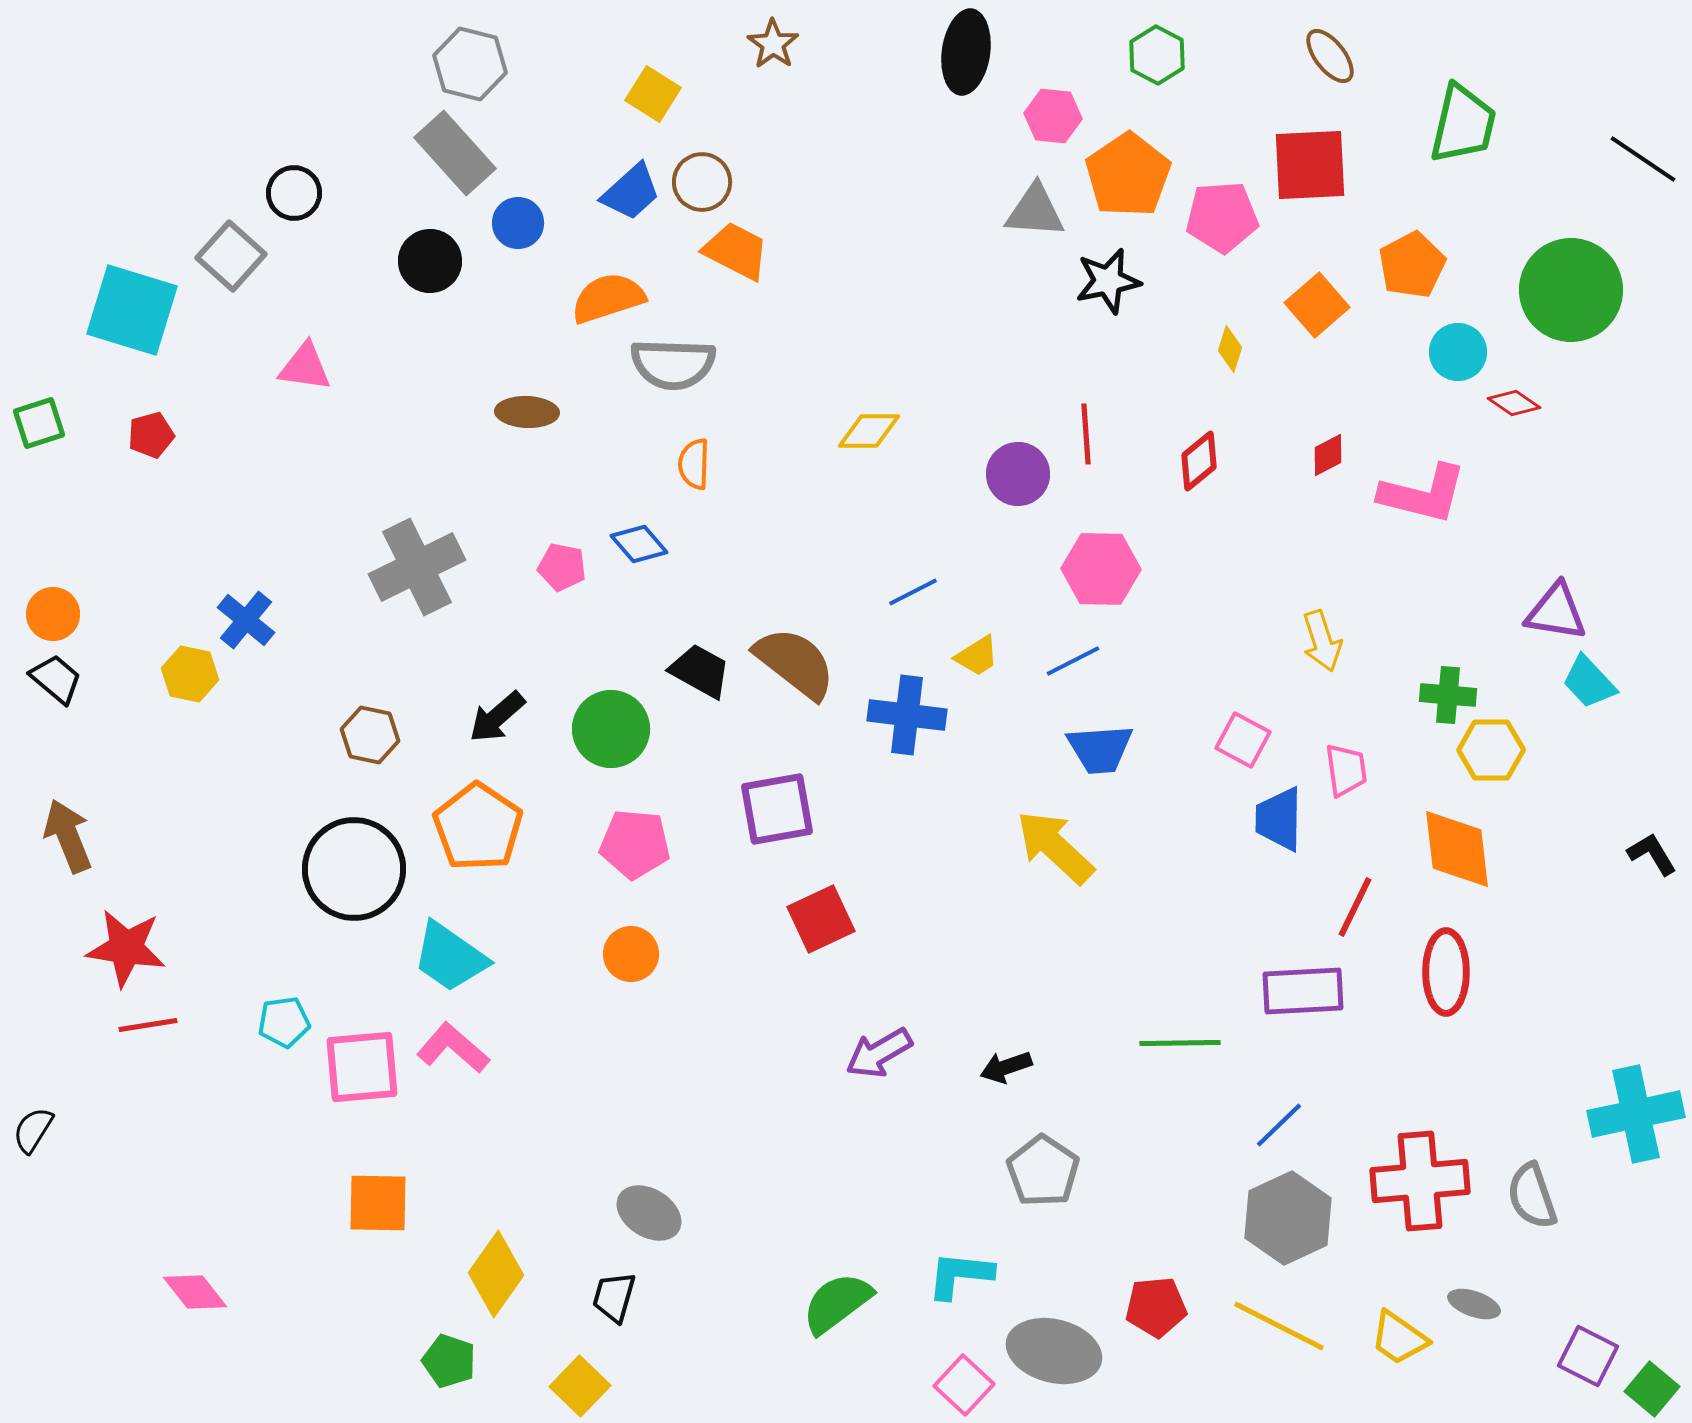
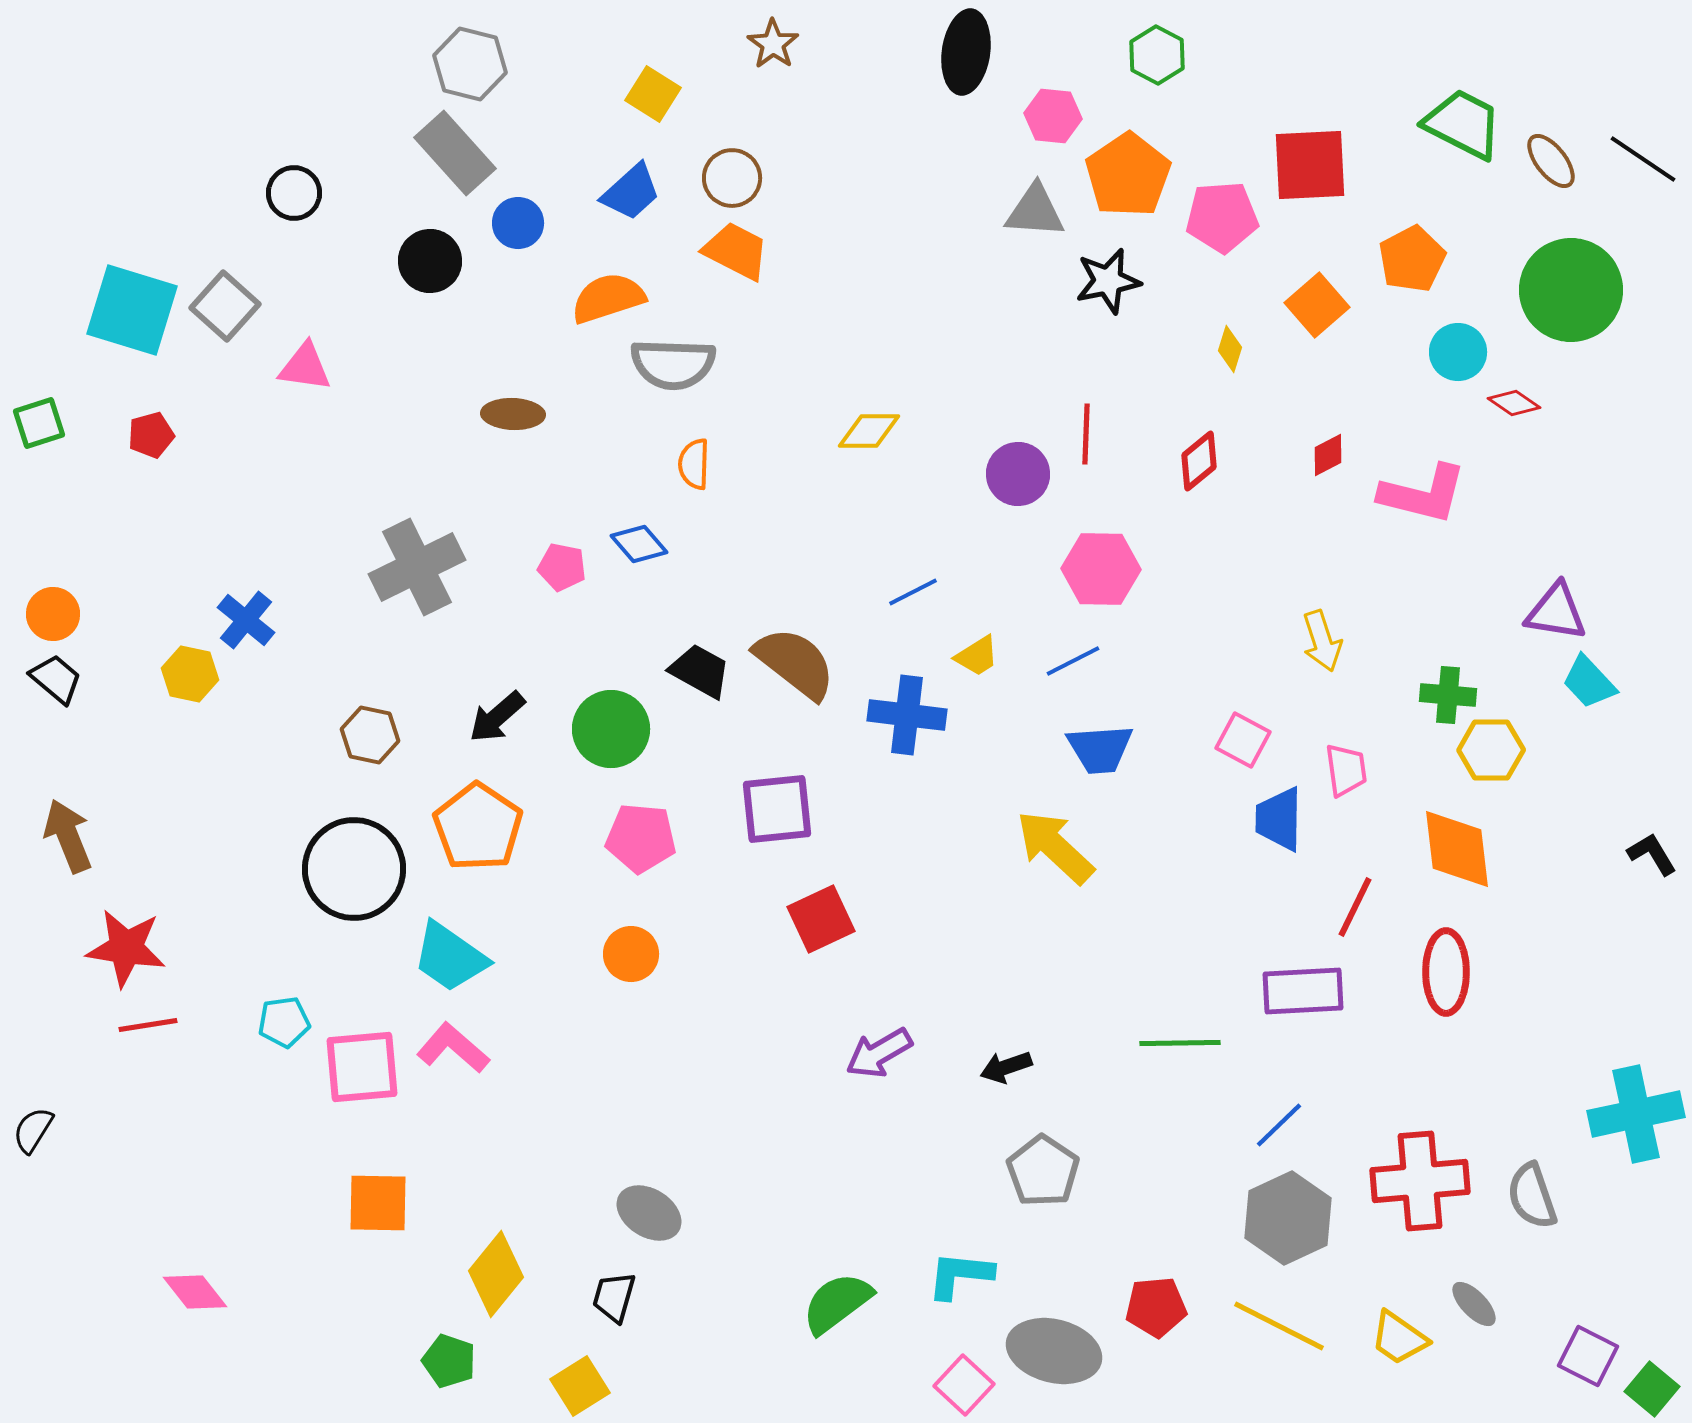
brown ellipse at (1330, 56): moved 221 px right, 105 px down
green trapezoid at (1463, 124): rotated 76 degrees counterclockwise
brown circle at (702, 182): moved 30 px right, 4 px up
gray square at (231, 256): moved 6 px left, 50 px down
orange pentagon at (1412, 265): moved 6 px up
brown ellipse at (527, 412): moved 14 px left, 2 px down
red line at (1086, 434): rotated 6 degrees clockwise
purple square at (777, 809): rotated 4 degrees clockwise
pink pentagon at (635, 844): moved 6 px right, 6 px up
yellow diamond at (496, 1274): rotated 4 degrees clockwise
gray ellipse at (1474, 1304): rotated 27 degrees clockwise
yellow square at (580, 1386): rotated 14 degrees clockwise
